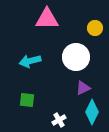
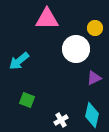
white circle: moved 8 px up
cyan arrow: moved 11 px left; rotated 25 degrees counterclockwise
purple triangle: moved 11 px right, 10 px up
green square: rotated 14 degrees clockwise
cyan diamond: moved 3 px down; rotated 15 degrees counterclockwise
white cross: moved 2 px right
